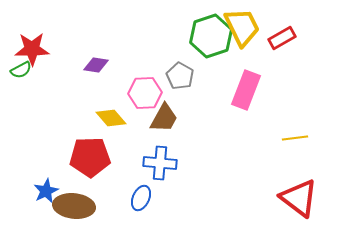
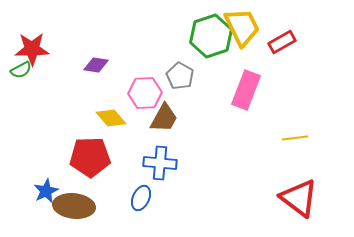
red rectangle: moved 4 px down
